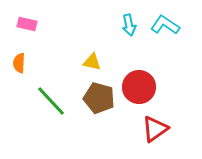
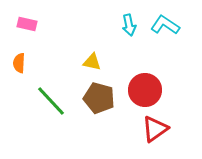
red circle: moved 6 px right, 3 px down
